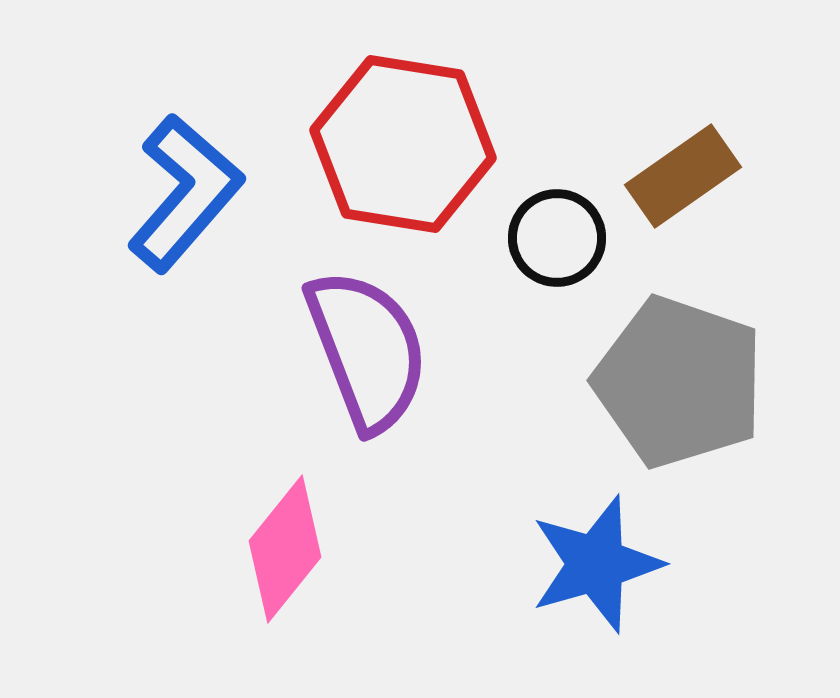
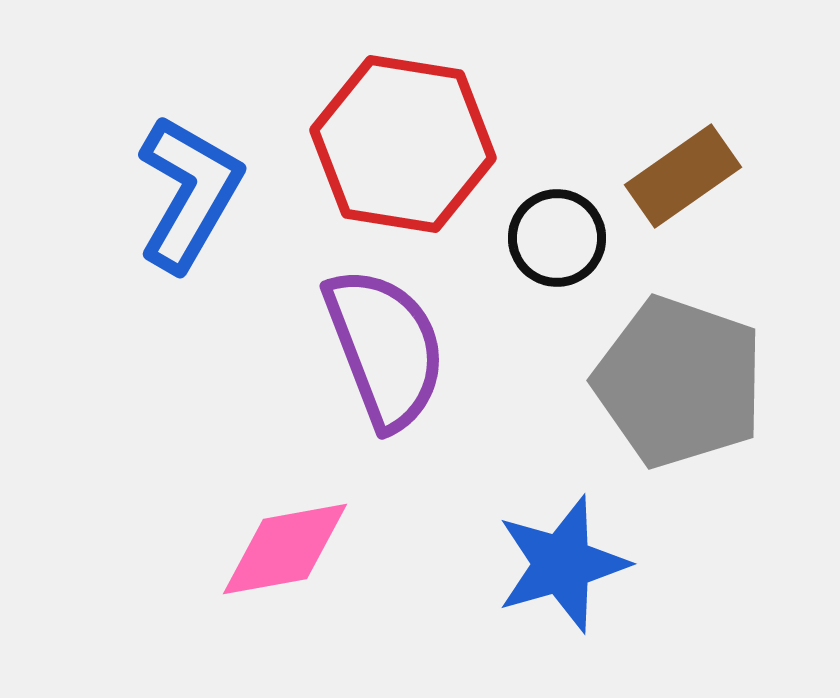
blue L-shape: moved 4 px right; rotated 11 degrees counterclockwise
purple semicircle: moved 18 px right, 2 px up
pink diamond: rotated 41 degrees clockwise
blue star: moved 34 px left
